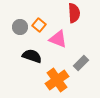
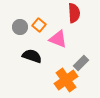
orange cross: moved 9 px right
